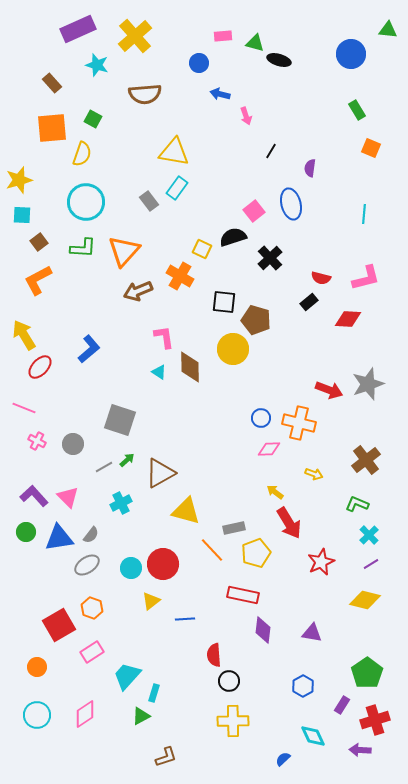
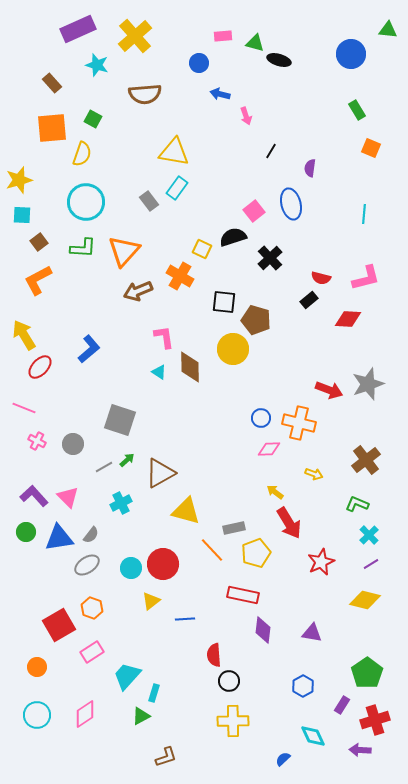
black rectangle at (309, 302): moved 2 px up
